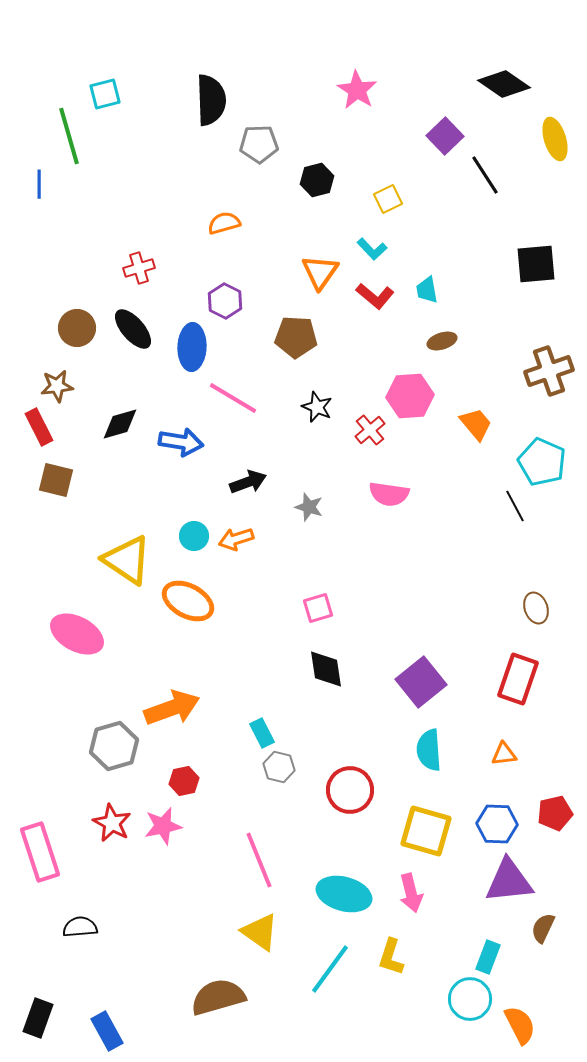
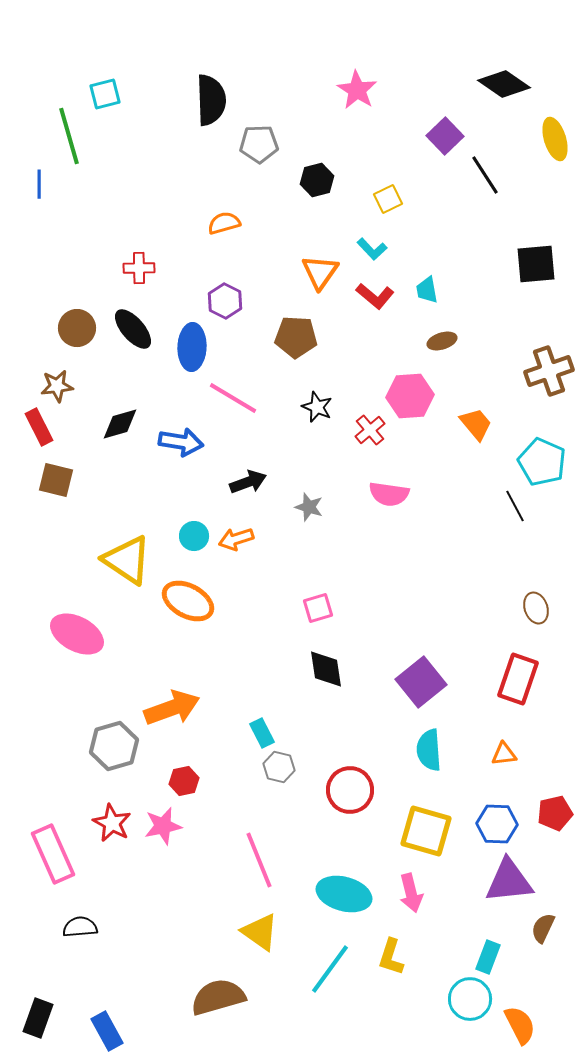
red cross at (139, 268): rotated 16 degrees clockwise
pink rectangle at (40, 852): moved 13 px right, 2 px down; rotated 6 degrees counterclockwise
